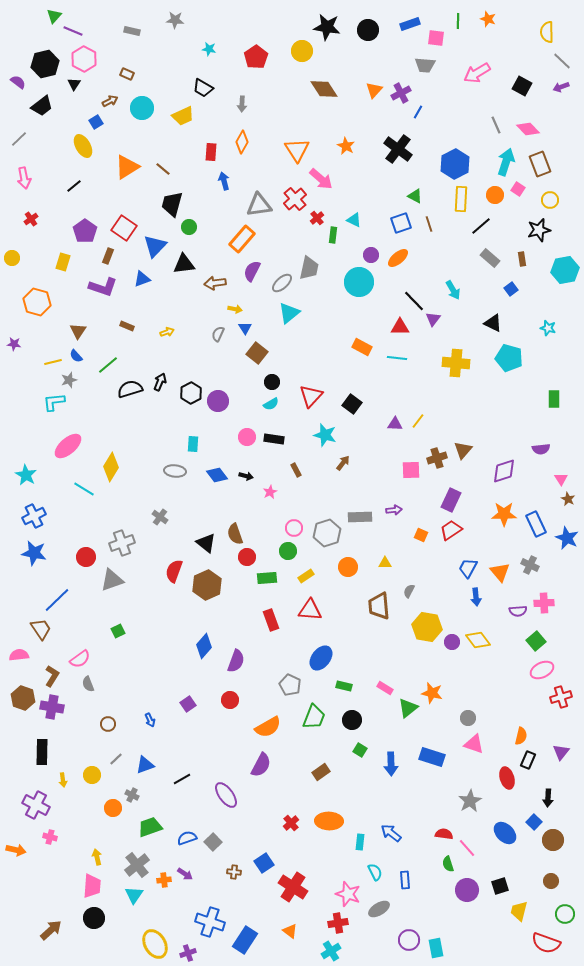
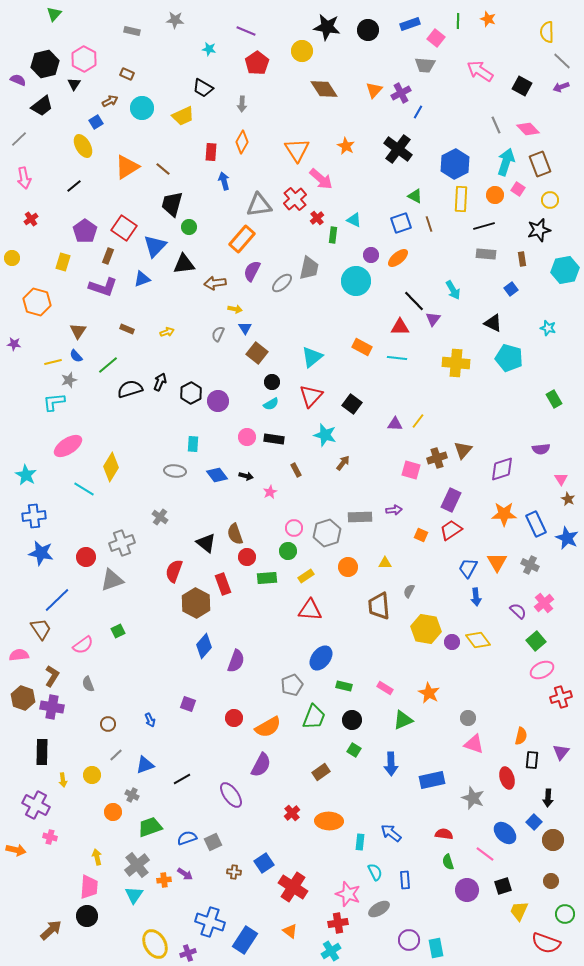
green triangle at (54, 16): moved 2 px up
purple line at (73, 31): moved 173 px right
pink square at (436, 38): rotated 30 degrees clockwise
red pentagon at (256, 57): moved 1 px right, 6 px down
pink arrow at (477, 73): moved 3 px right, 2 px up; rotated 64 degrees clockwise
purple semicircle at (18, 82): moved 2 px up; rotated 14 degrees counterclockwise
black line at (481, 226): moved 3 px right; rotated 25 degrees clockwise
gray rectangle at (490, 258): moved 4 px left, 4 px up; rotated 36 degrees counterclockwise
cyan circle at (359, 282): moved 3 px left, 1 px up
cyan triangle at (289, 313): moved 23 px right, 44 px down
brown rectangle at (127, 326): moved 3 px down
green rectangle at (554, 399): rotated 30 degrees counterclockwise
pink ellipse at (68, 446): rotated 8 degrees clockwise
pink square at (411, 470): rotated 18 degrees clockwise
purple diamond at (504, 471): moved 2 px left, 2 px up
blue cross at (34, 516): rotated 20 degrees clockwise
blue star at (34, 553): moved 7 px right
orange triangle at (500, 572): moved 3 px left, 10 px up; rotated 10 degrees clockwise
brown hexagon at (207, 585): moved 11 px left, 18 px down; rotated 8 degrees counterclockwise
pink cross at (544, 603): rotated 36 degrees counterclockwise
purple semicircle at (518, 611): rotated 132 degrees counterclockwise
red rectangle at (271, 620): moved 48 px left, 36 px up
yellow hexagon at (427, 627): moved 1 px left, 2 px down
pink semicircle at (80, 659): moved 3 px right, 14 px up
gray pentagon at (290, 685): moved 2 px right; rotated 25 degrees clockwise
orange star at (432, 693): moved 3 px left; rotated 15 degrees clockwise
red circle at (230, 700): moved 4 px right, 18 px down
purple square at (188, 704): rotated 35 degrees counterclockwise
green triangle at (408, 708): moved 5 px left, 12 px down; rotated 15 degrees clockwise
green square at (360, 750): moved 6 px left
blue rectangle at (432, 757): moved 23 px down; rotated 30 degrees counterclockwise
gray line at (116, 759): moved 4 px up
black rectangle at (528, 760): moved 4 px right; rotated 18 degrees counterclockwise
purple ellipse at (226, 795): moved 5 px right
gray star at (470, 801): moved 3 px right, 3 px up; rotated 20 degrees counterclockwise
orange circle at (113, 808): moved 4 px down
red cross at (291, 823): moved 1 px right, 10 px up
gray square at (213, 842): rotated 18 degrees clockwise
pink line at (467, 848): moved 18 px right, 6 px down; rotated 12 degrees counterclockwise
green semicircle at (448, 864): moved 2 px up
pink trapezoid at (92, 886): moved 3 px left, 1 px down
black square at (500, 886): moved 3 px right
yellow trapezoid at (519, 911): rotated 10 degrees clockwise
black circle at (94, 918): moved 7 px left, 2 px up
